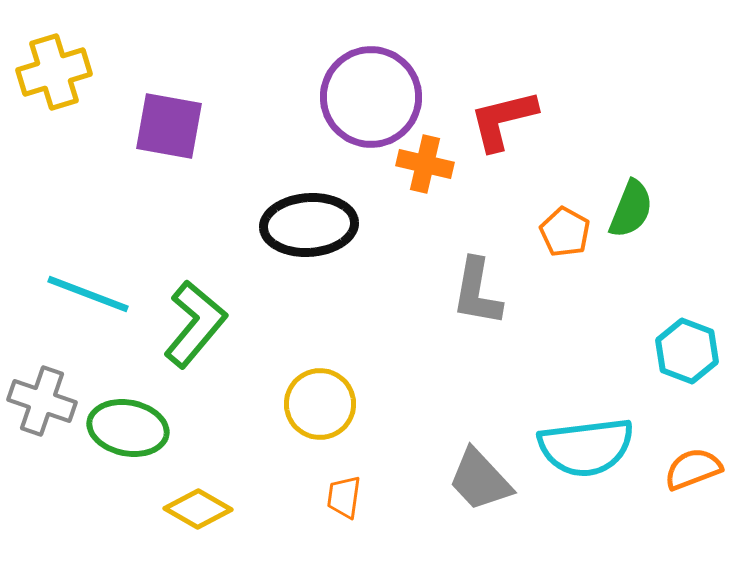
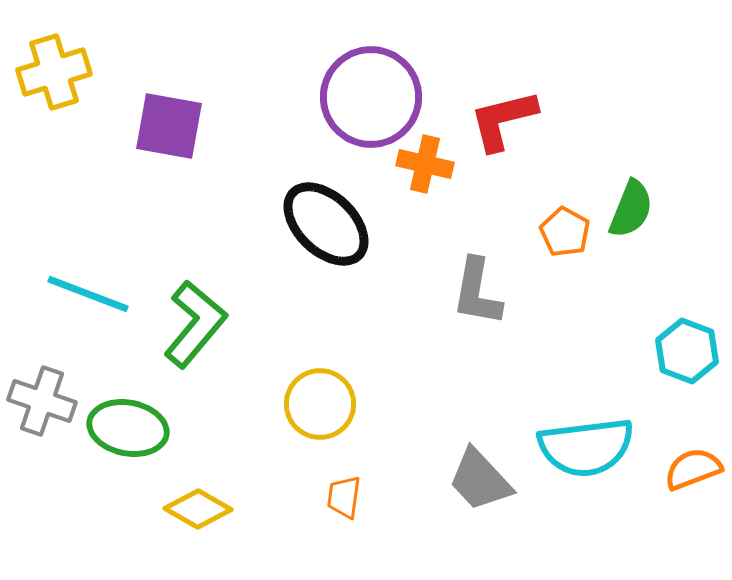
black ellipse: moved 17 px right, 1 px up; rotated 48 degrees clockwise
